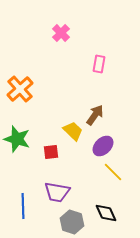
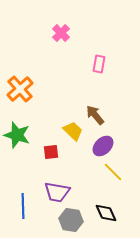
brown arrow: rotated 75 degrees counterclockwise
green star: moved 4 px up
gray hexagon: moved 1 px left, 2 px up; rotated 10 degrees counterclockwise
